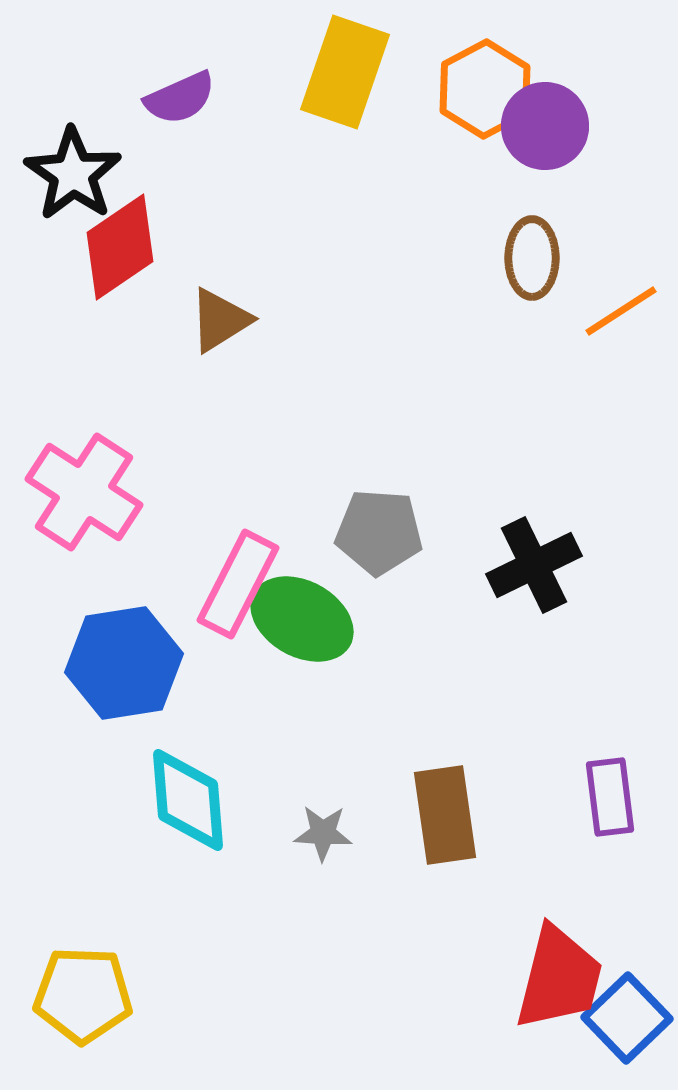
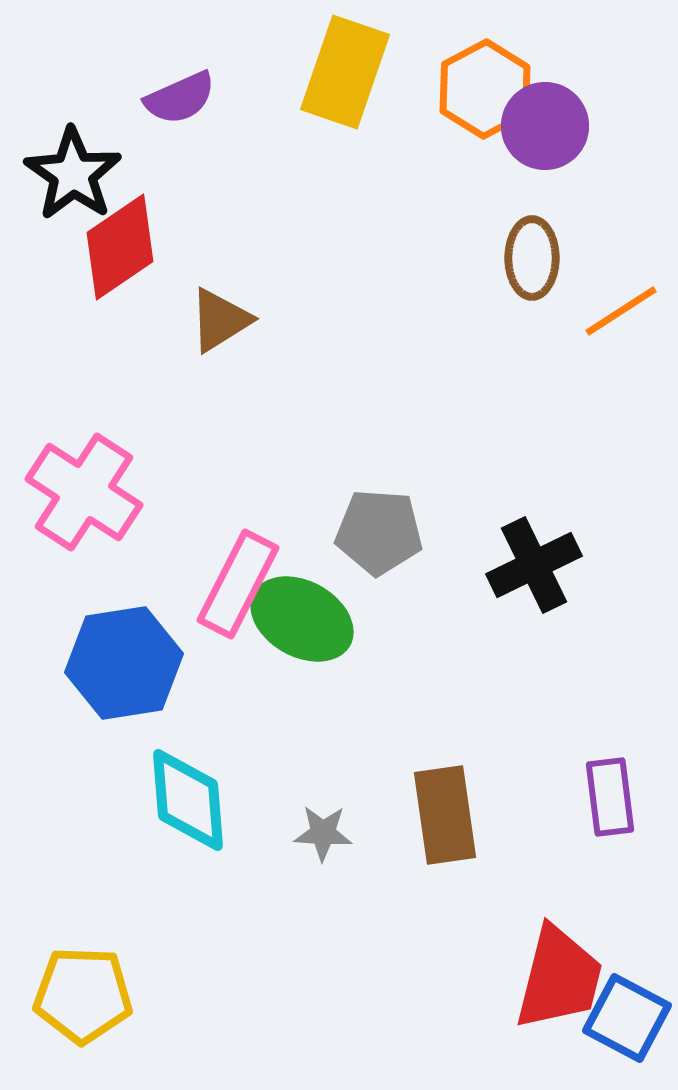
blue square: rotated 18 degrees counterclockwise
